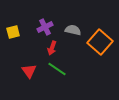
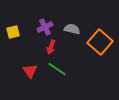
gray semicircle: moved 1 px left, 1 px up
red arrow: moved 1 px left, 1 px up
red triangle: moved 1 px right
